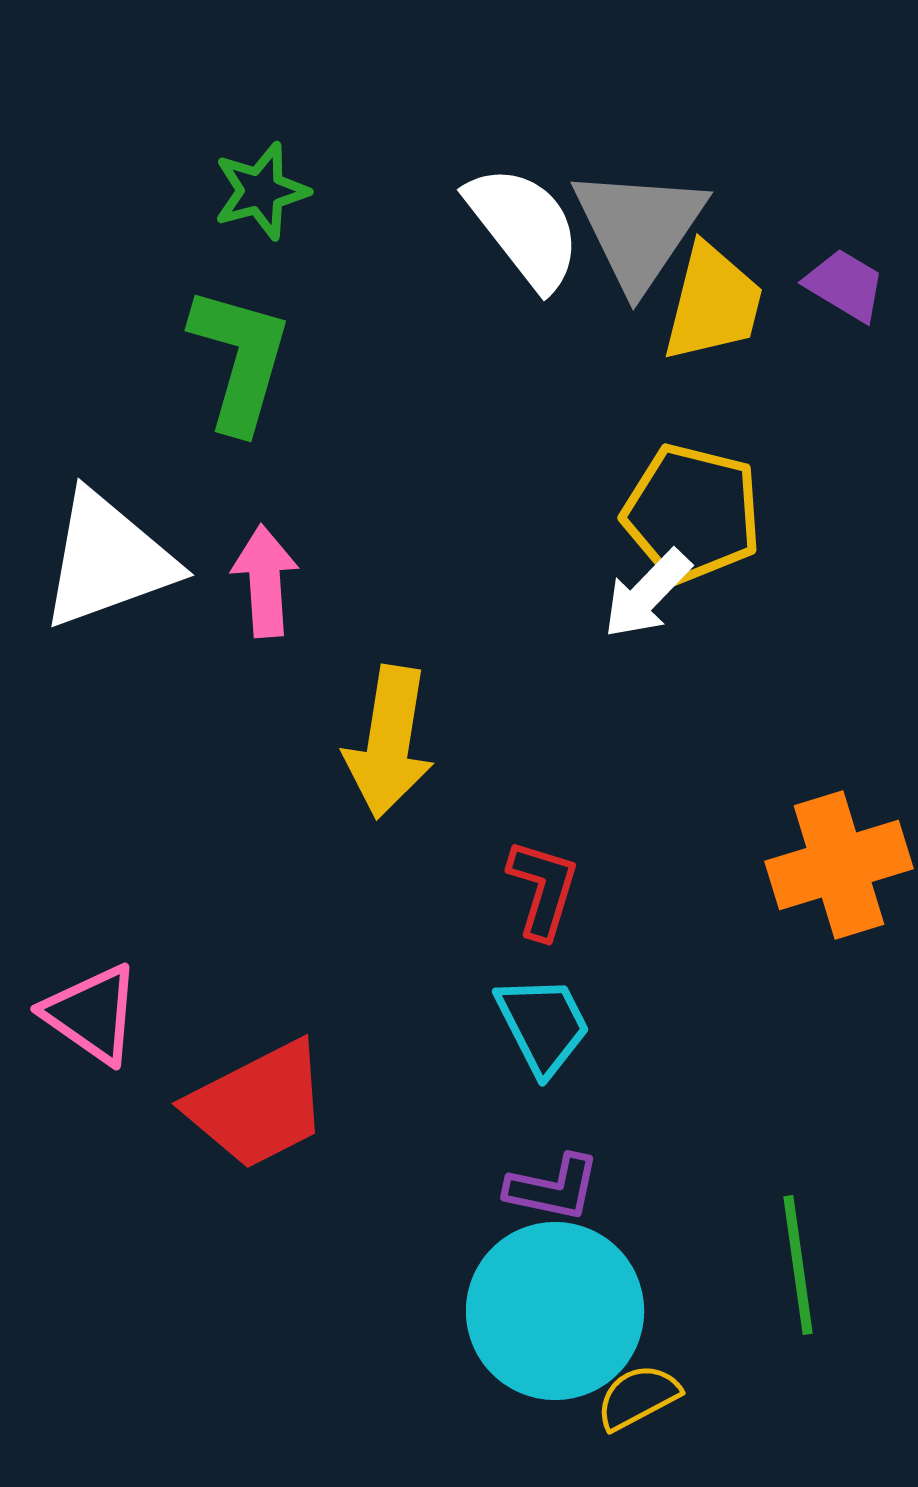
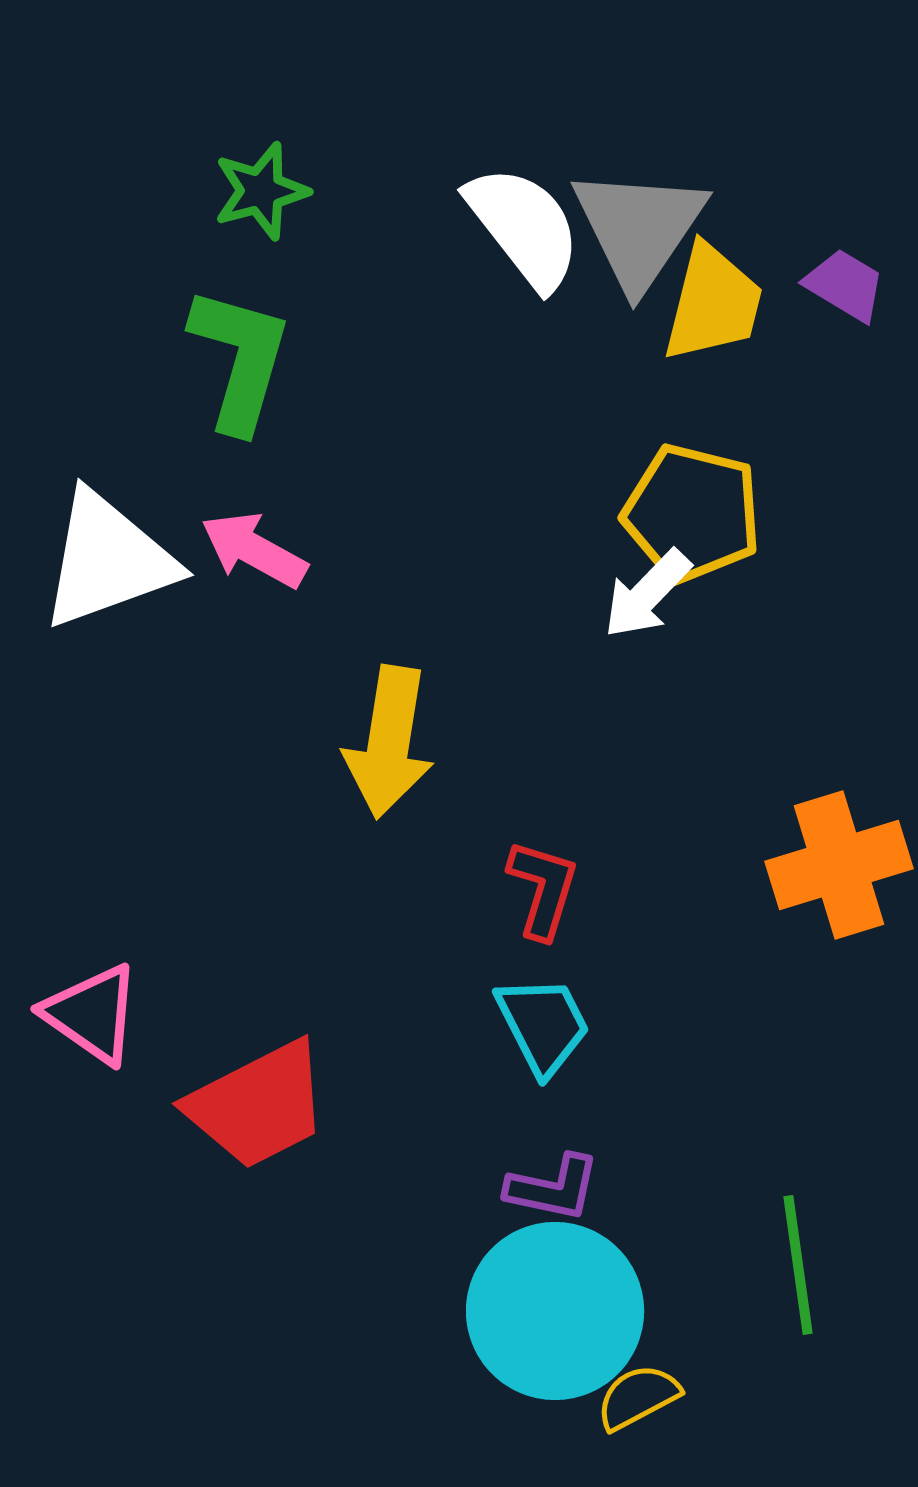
pink arrow: moved 11 px left, 31 px up; rotated 57 degrees counterclockwise
